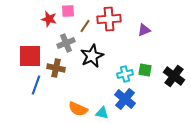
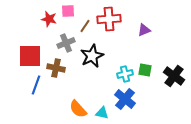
orange semicircle: rotated 24 degrees clockwise
